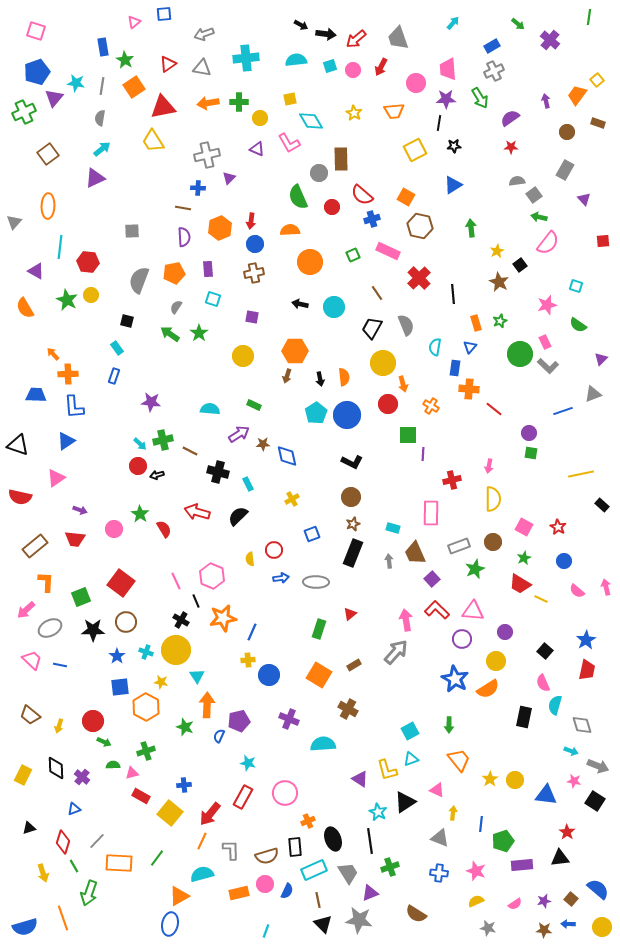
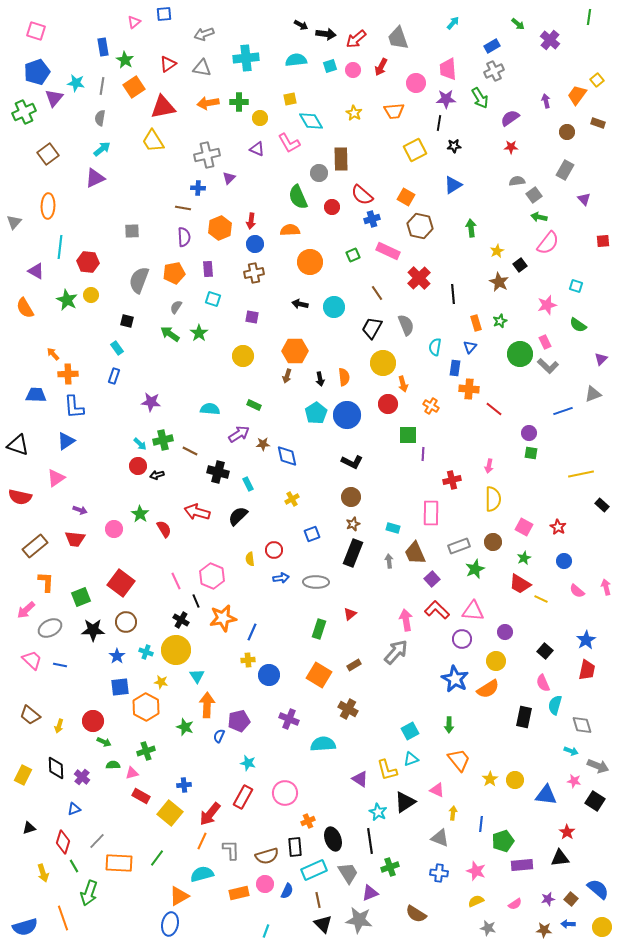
purple star at (544, 901): moved 4 px right, 2 px up
